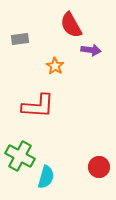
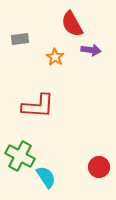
red semicircle: moved 1 px right, 1 px up
orange star: moved 9 px up
cyan semicircle: rotated 50 degrees counterclockwise
